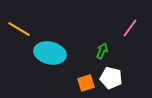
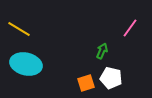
cyan ellipse: moved 24 px left, 11 px down
